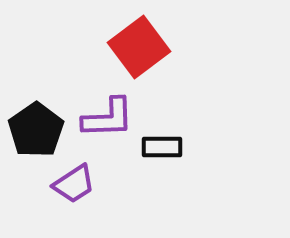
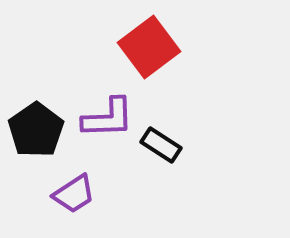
red square: moved 10 px right
black rectangle: moved 1 px left, 2 px up; rotated 33 degrees clockwise
purple trapezoid: moved 10 px down
